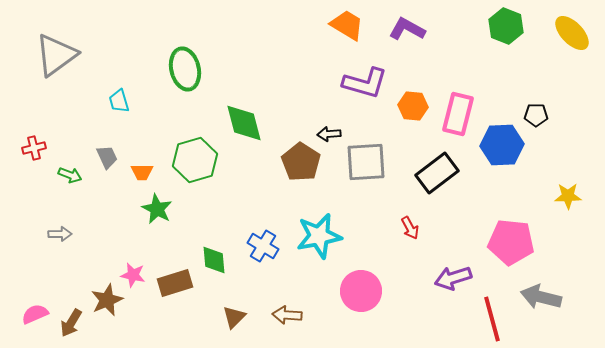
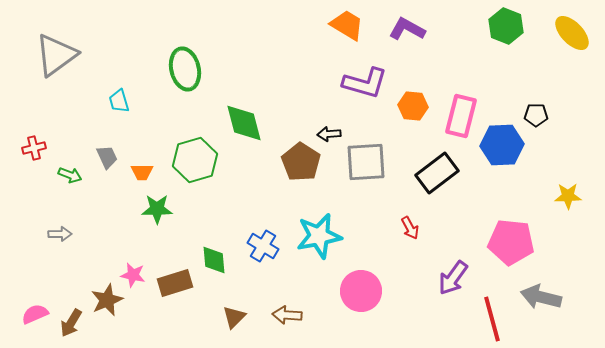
pink rectangle at (458, 114): moved 3 px right, 2 px down
green star at (157, 209): rotated 28 degrees counterclockwise
purple arrow at (453, 278): rotated 36 degrees counterclockwise
